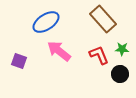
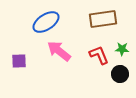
brown rectangle: rotated 56 degrees counterclockwise
purple square: rotated 21 degrees counterclockwise
